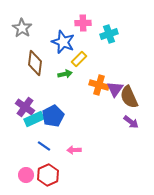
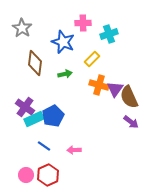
yellow rectangle: moved 13 px right
